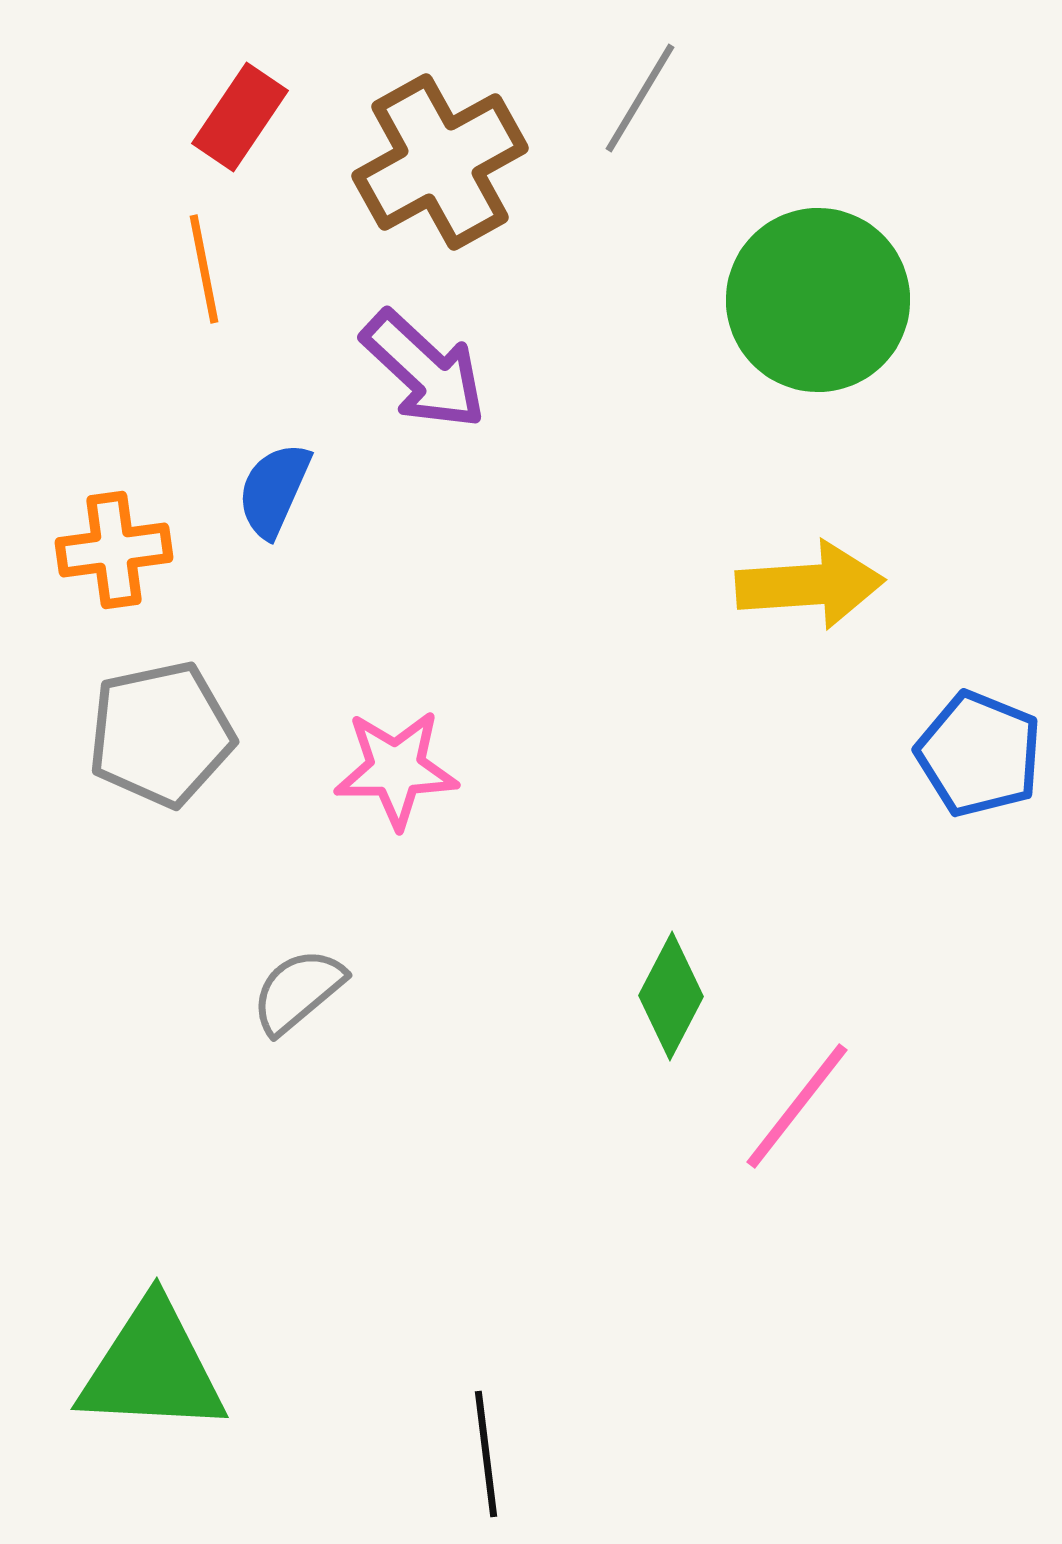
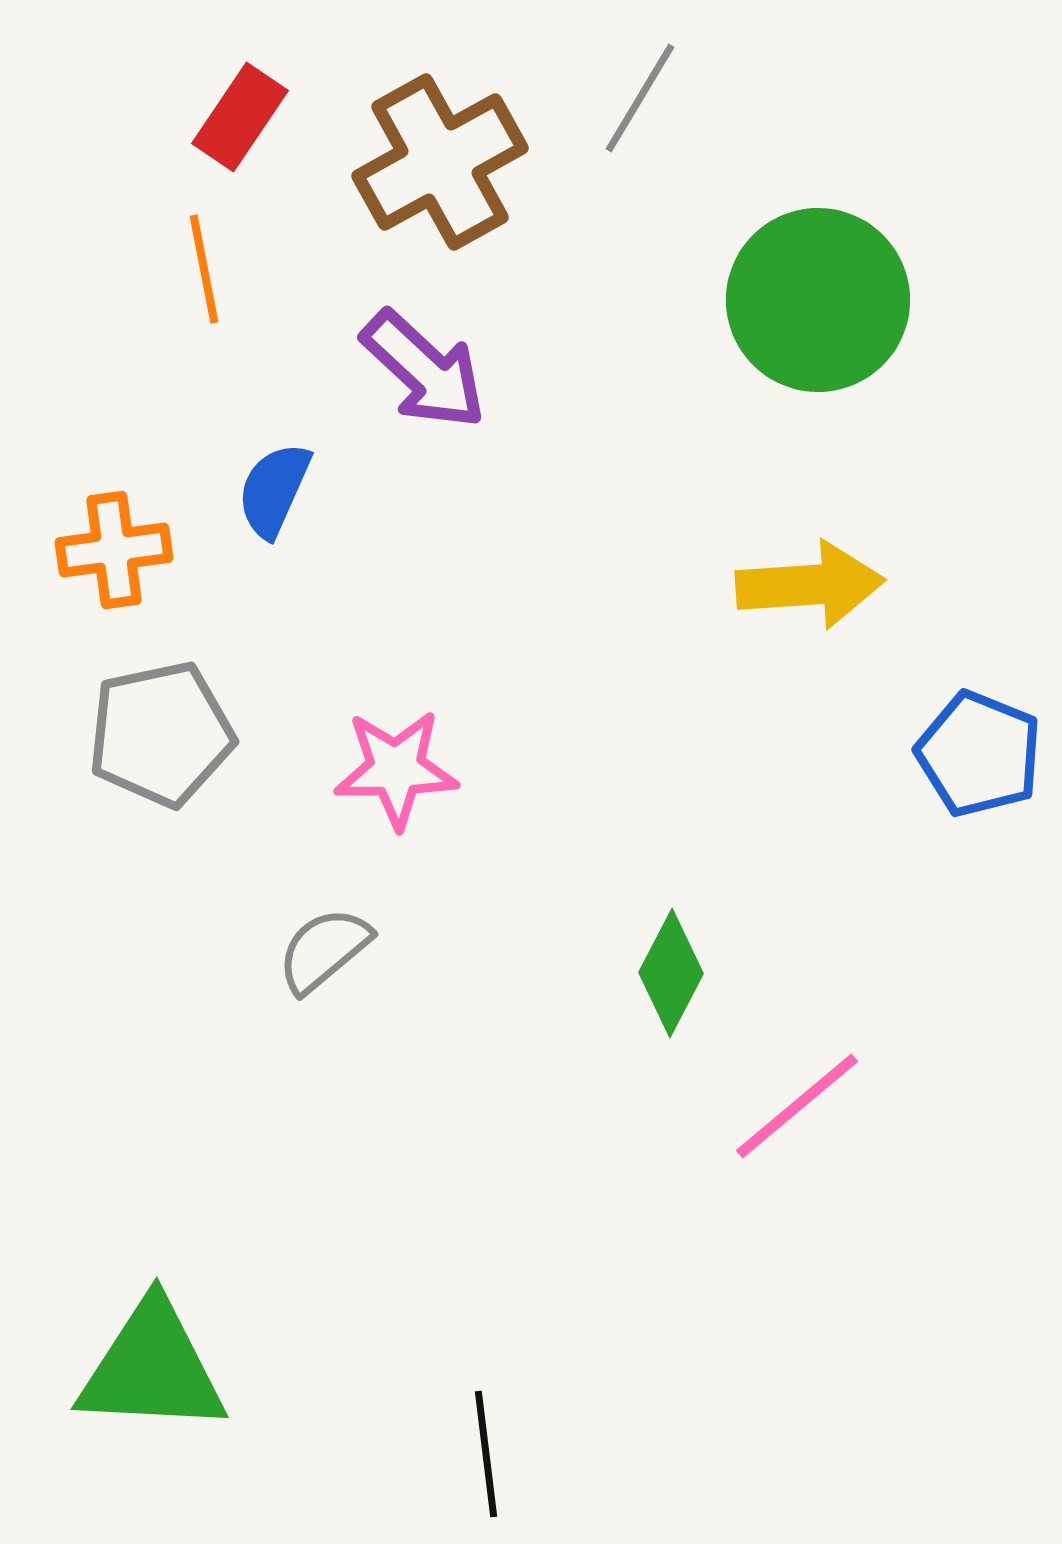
gray semicircle: moved 26 px right, 41 px up
green diamond: moved 23 px up
pink line: rotated 12 degrees clockwise
